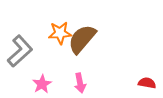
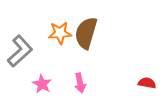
brown semicircle: moved 4 px right, 6 px up; rotated 24 degrees counterclockwise
pink star: rotated 12 degrees counterclockwise
